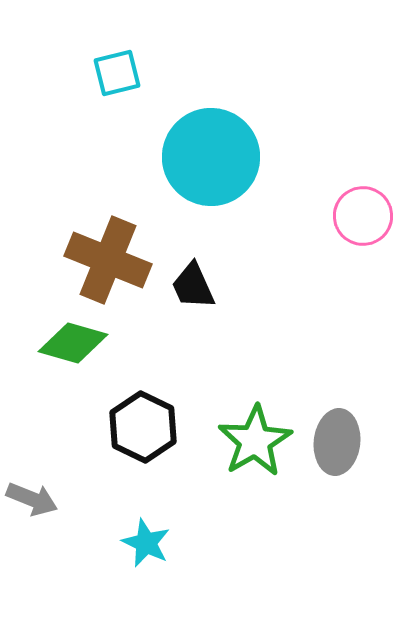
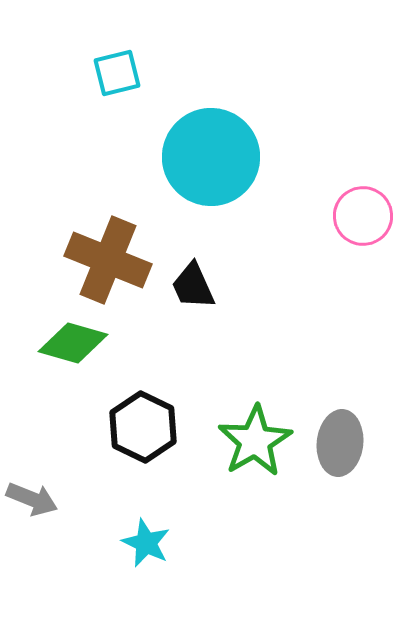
gray ellipse: moved 3 px right, 1 px down
